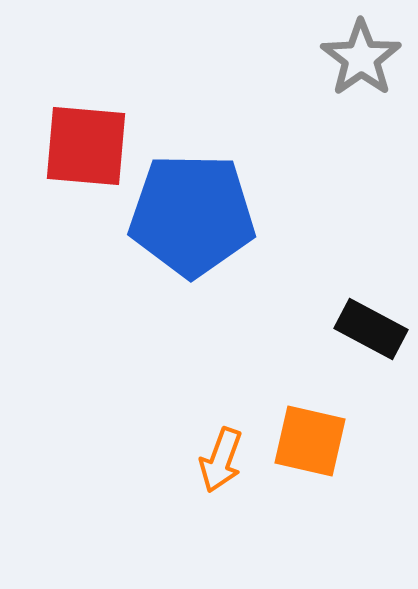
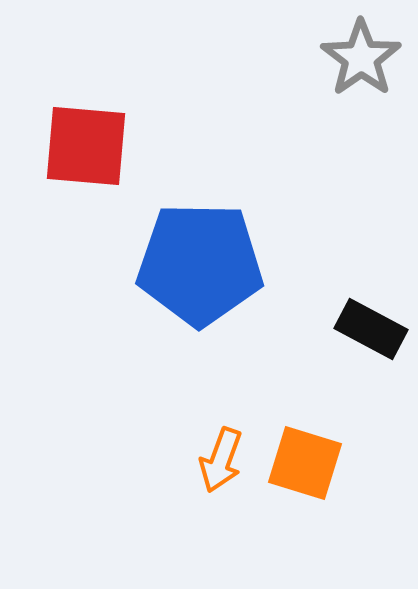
blue pentagon: moved 8 px right, 49 px down
orange square: moved 5 px left, 22 px down; rotated 4 degrees clockwise
